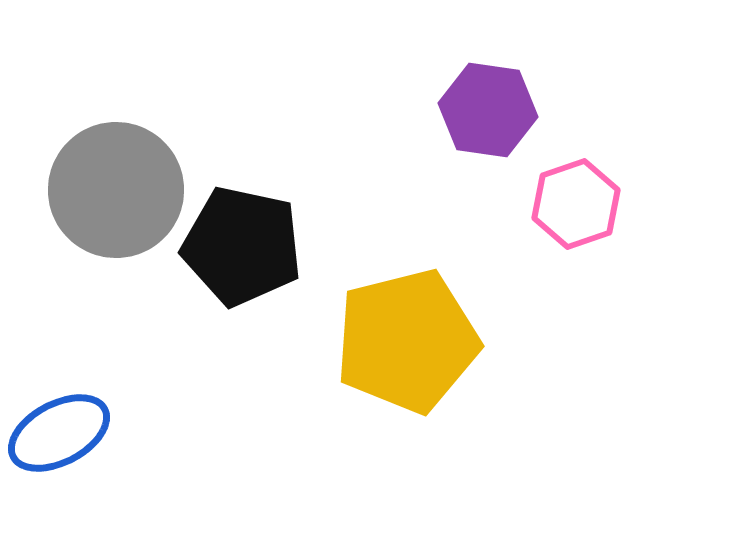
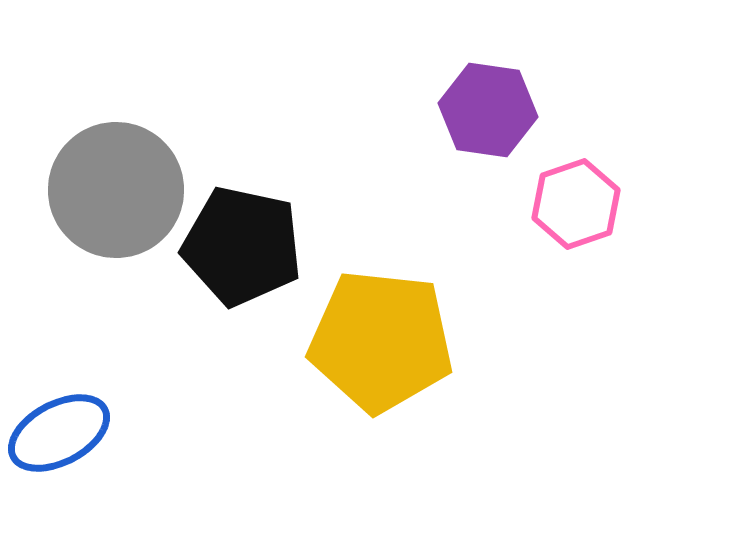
yellow pentagon: moved 26 px left; rotated 20 degrees clockwise
